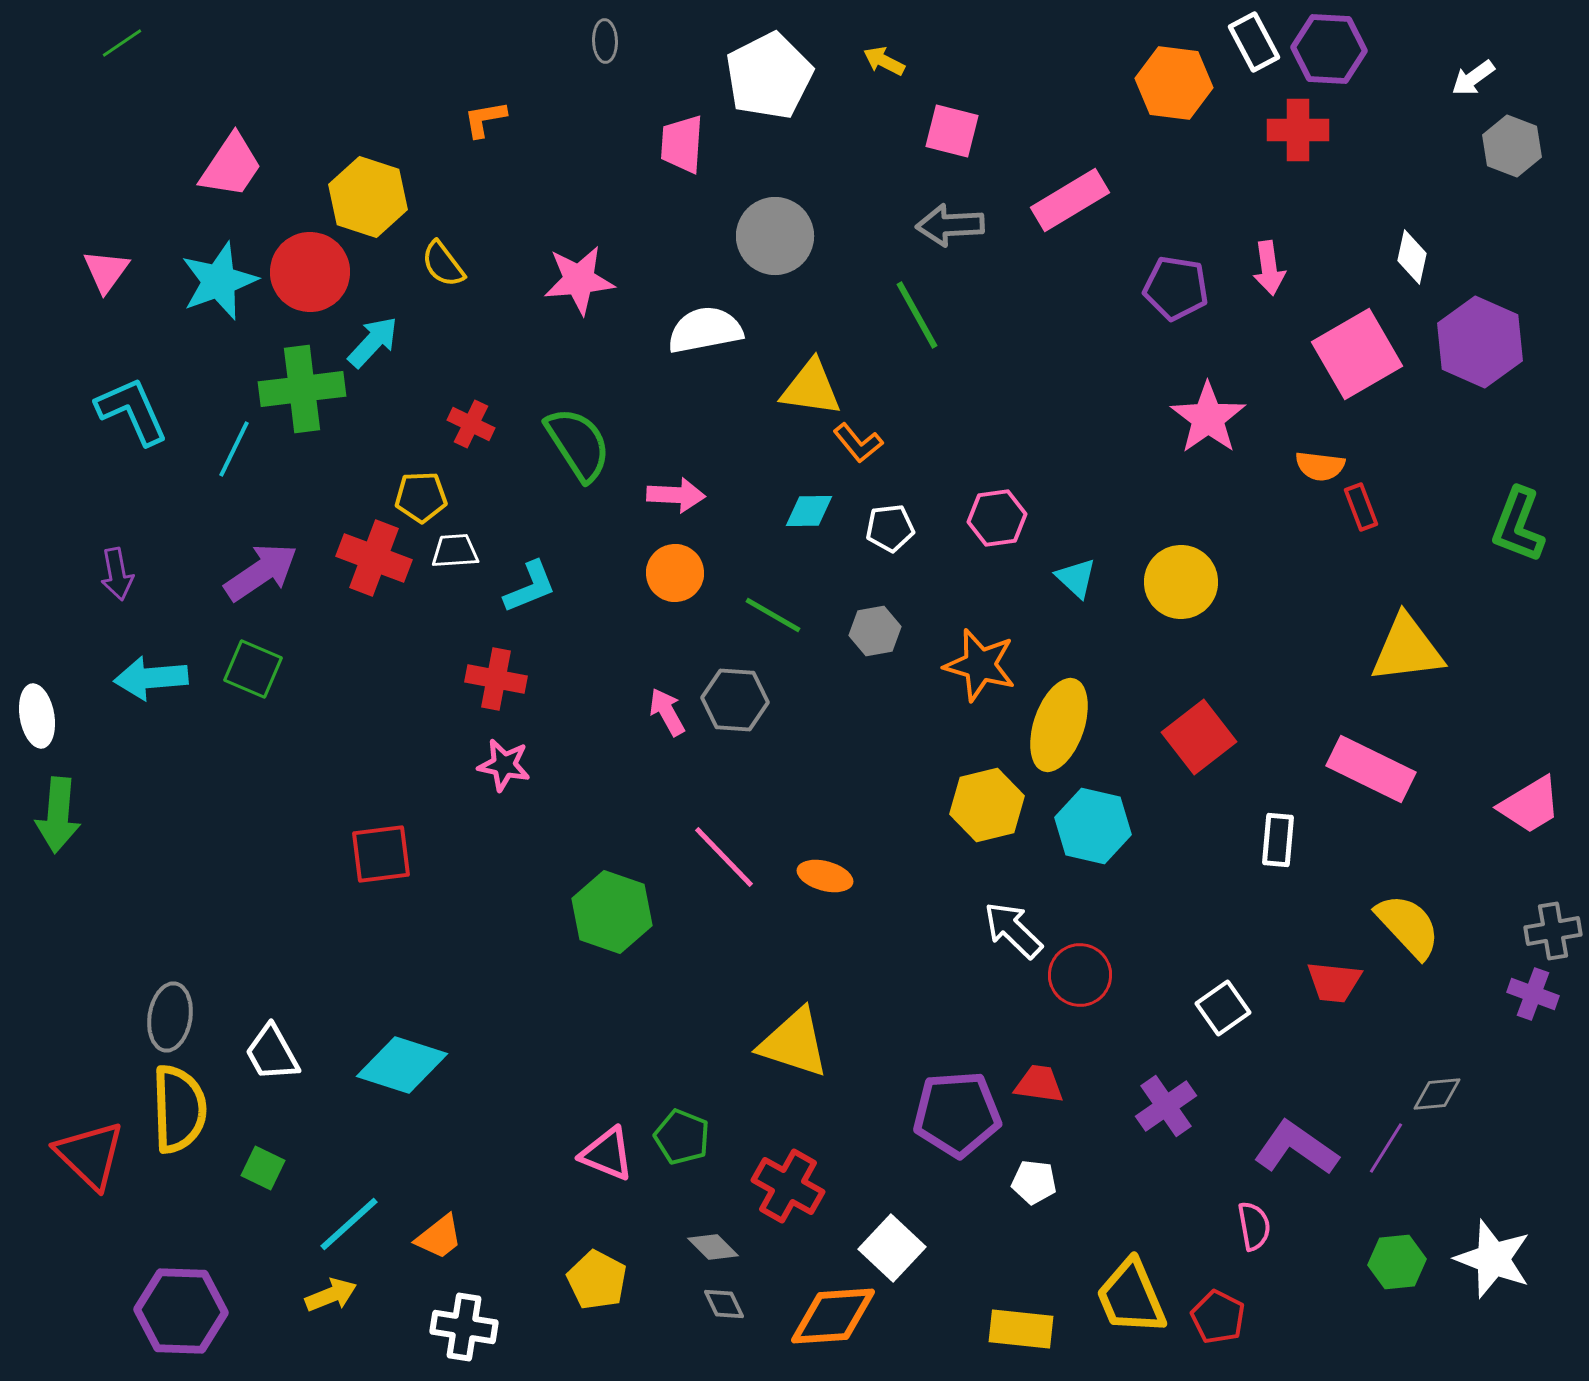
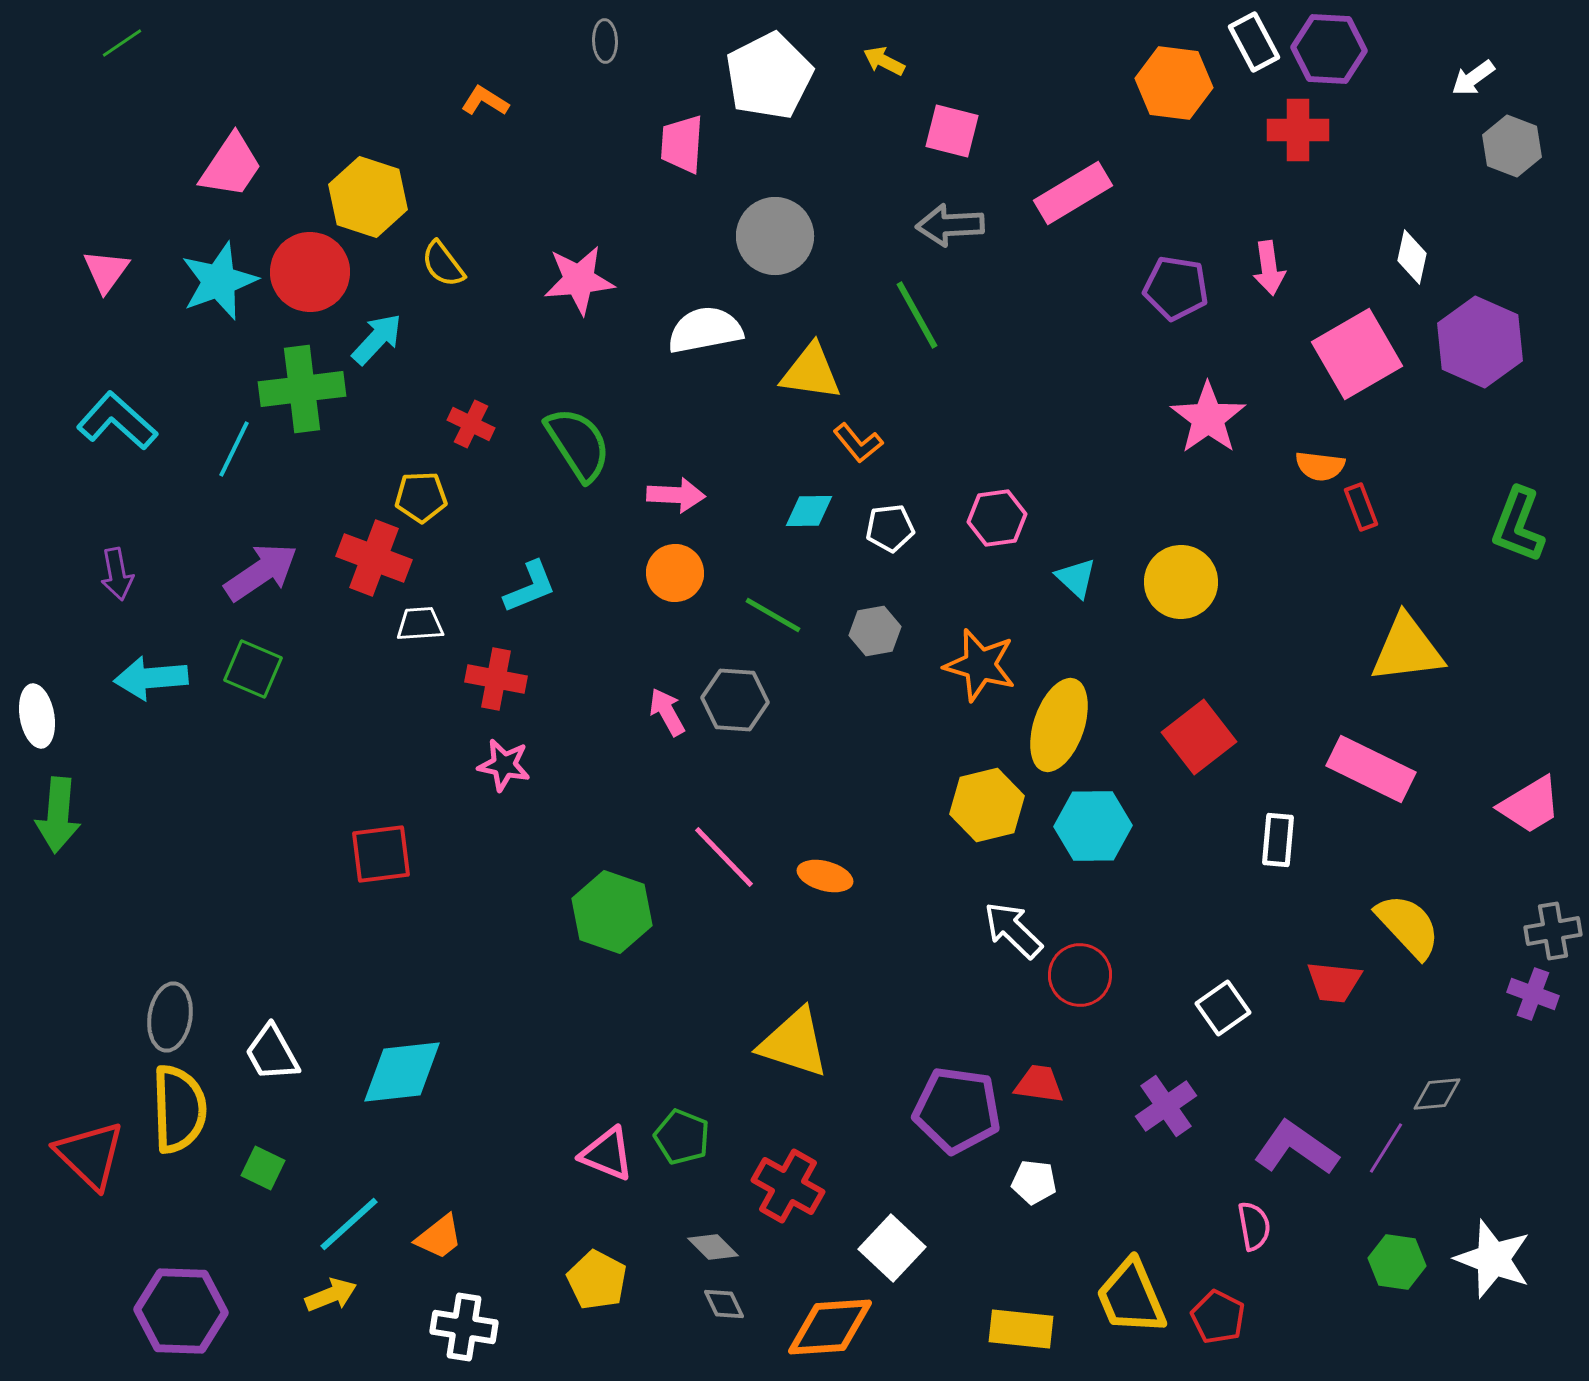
orange L-shape at (485, 119): moved 18 px up; rotated 42 degrees clockwise
pink rectangle at (1070, 200): moved 3 px right, 7 px up
cyan arrow at (373, 342): moved 4 px right, 3 px up
yellow triangle at (811, 388): moved 16 px up
cyan L-shape at (132, 411): moved 15 px left, 10 px down; rotated 24 degrees counterclockwise
white trapezoid at (455, 551): moved 35 px left, 73 px down
cyan hexagon at (1093, 826): rotated 14 degrees counterclockwise
cyan diamond at (402, 1065): moved 7 px down; rotated 24 degrees counterclockwise
purple pentagon at (957, 1114): moved 4 px up; rotated 12 degrees clockwise
green hexagon at (1397, 1262): rotated 14 degrees clockwise
orange diamond at (833, 1316): moved 3 px left, 11 px down
